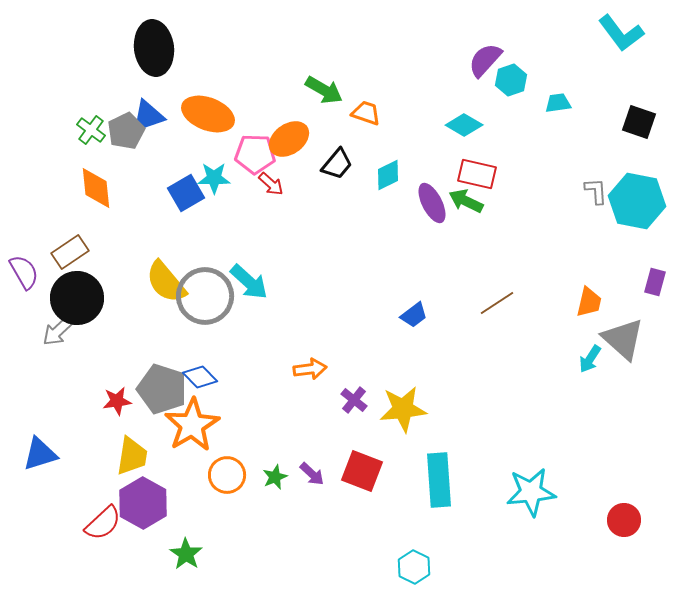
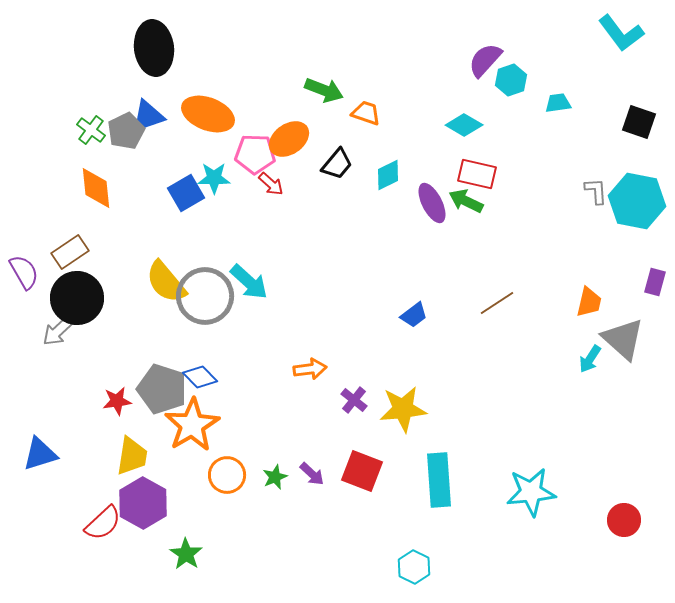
green arrow at (324, 90): rotated 9 degrees counterclockwise
